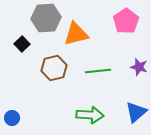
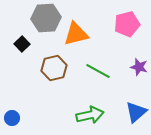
pink pentagon: moved 1 px right, 3 px down; rotated 20 degrees clockwise
green line: rotated 35 degrees clockwise
green arrow: rotated 16 degrees counterclockwise
